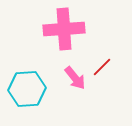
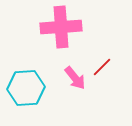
pink cross: moved 3 px left, 2 px up
cyan hexagon: moved 1 px left, 1 px up
